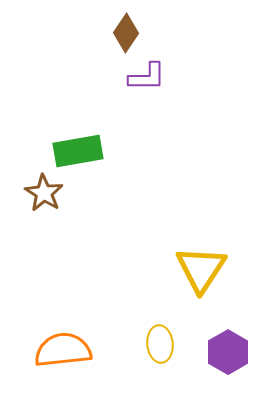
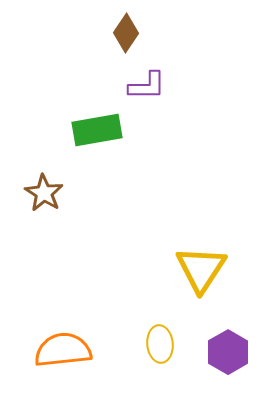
purple L-shape: moved 9 px down
green rectangle: moved 19 px right, 21 px up
